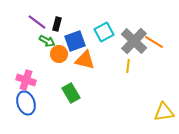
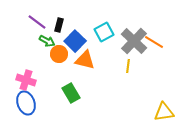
black rectangle: moved 2 px right, 1 px down
blue square: rotated 25 degrees counterclockwise
